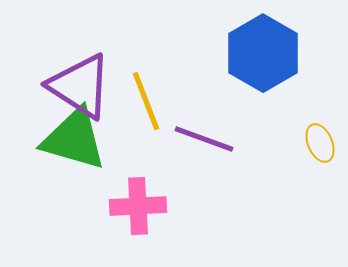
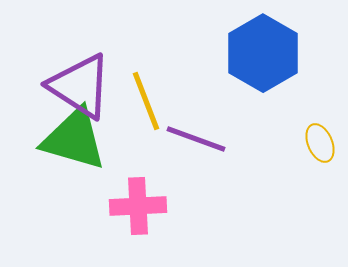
purple line: moved 8 px left
